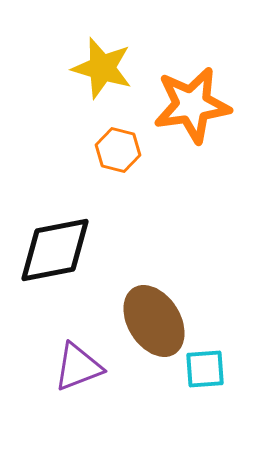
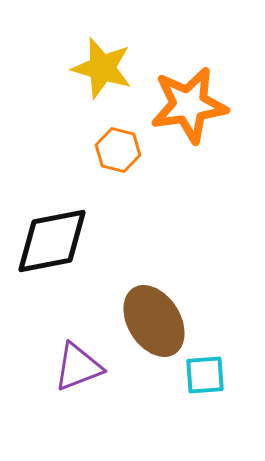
orange star: moved 3 px left
black diamond: moved 3 px left, 9 px up
cyan square: moved 6 px down
